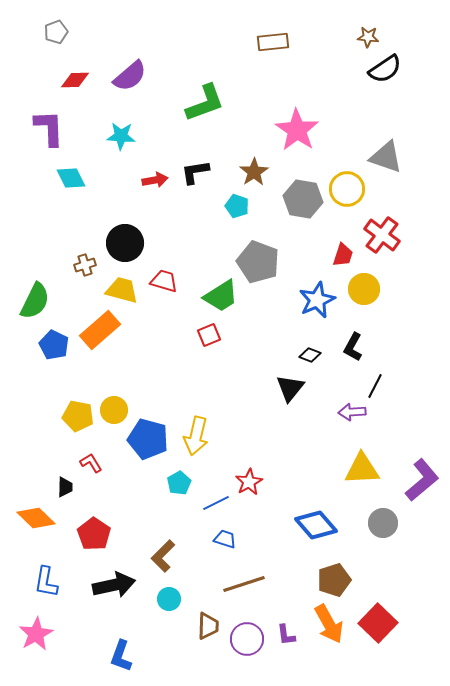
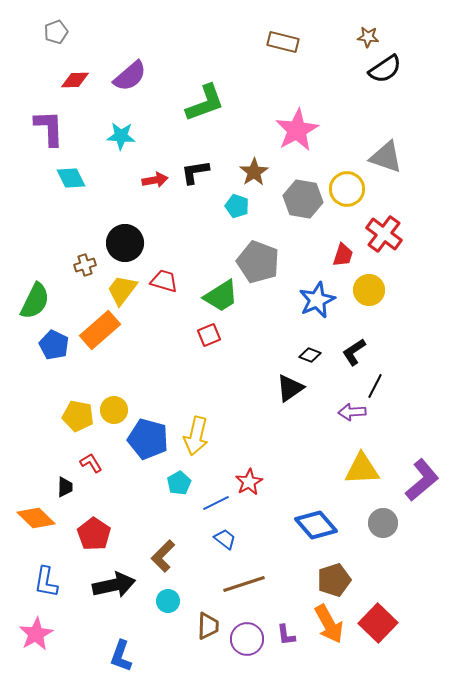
brown rectangle at (273, 42): moved 10 px right; rotated 20 degrees clockwise
pink star at (297, 130): rotated 9 degrees clockwise
red cross at (382, 235): moved 2 px right, 1 px up
yellow circle at (364, 289): moved 5 px right, 1 px down
yellow trapezoid at (122, 290): rotated 68 degrees counterclockwise
black L-shape at (353, 347): moved 1 px right, 5 px down; rotated 28 degrees clockwise
black triangle at (290, 388): rotated 16 degrees clockwise
blue trapezoid at (225, 539): rotated 20 degrees clockwise
cyan circle at (169, 599): moved 1 px left, 2 px down
